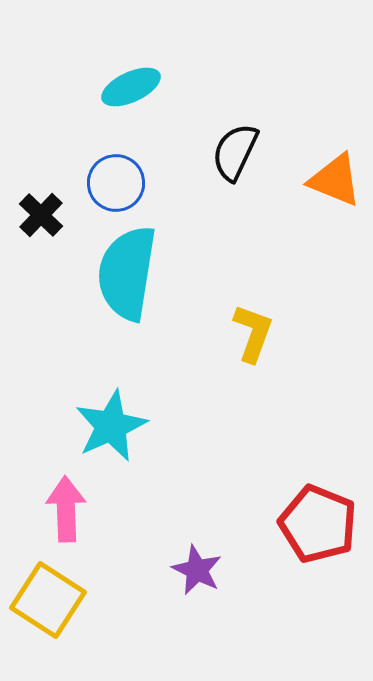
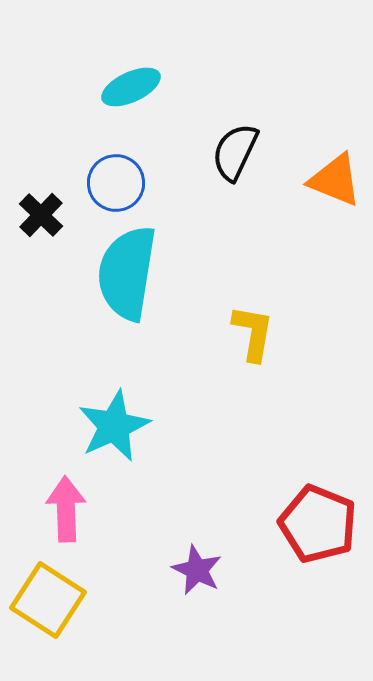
yellow L-shape: rotated 10 degrees counterclockwise
cyan star: moved 3 px right
